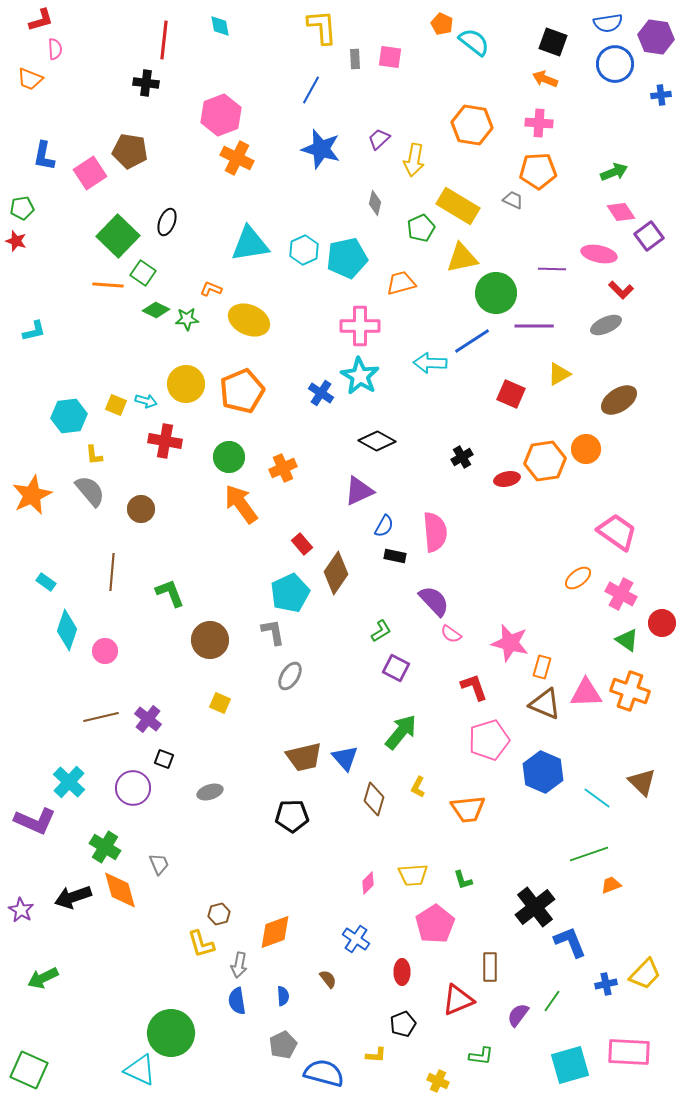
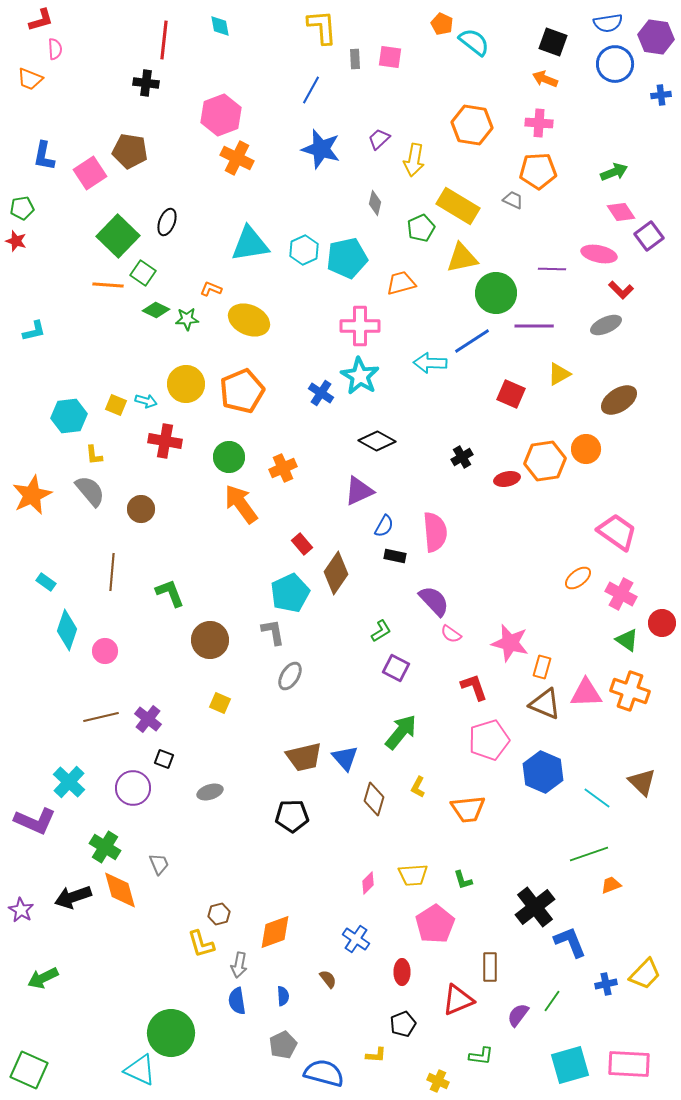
pink rectangle at (629, 1052): moved 12 px down
